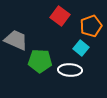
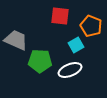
red square: rotated 30 degrees counterclockwise
orange pentagon: rotated 30 degrees counterclockwise
cyan square: moved 5 px left, 3 px up; rotated 21 degrees clockwise
white ellipse: rotated 25 degrees counterclockwise
